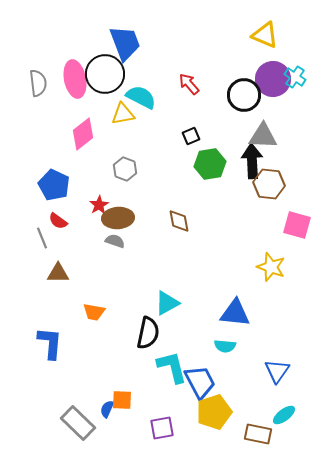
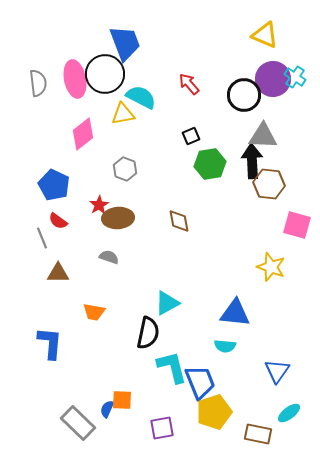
gray semicircle at (115, 241): moved 6 px left, 16 px down
blue trapezoid at (200, 382): rotated 6 degrees clockwise
cyan ellipse at (284, 415): moved 5 px right, 2 px up
